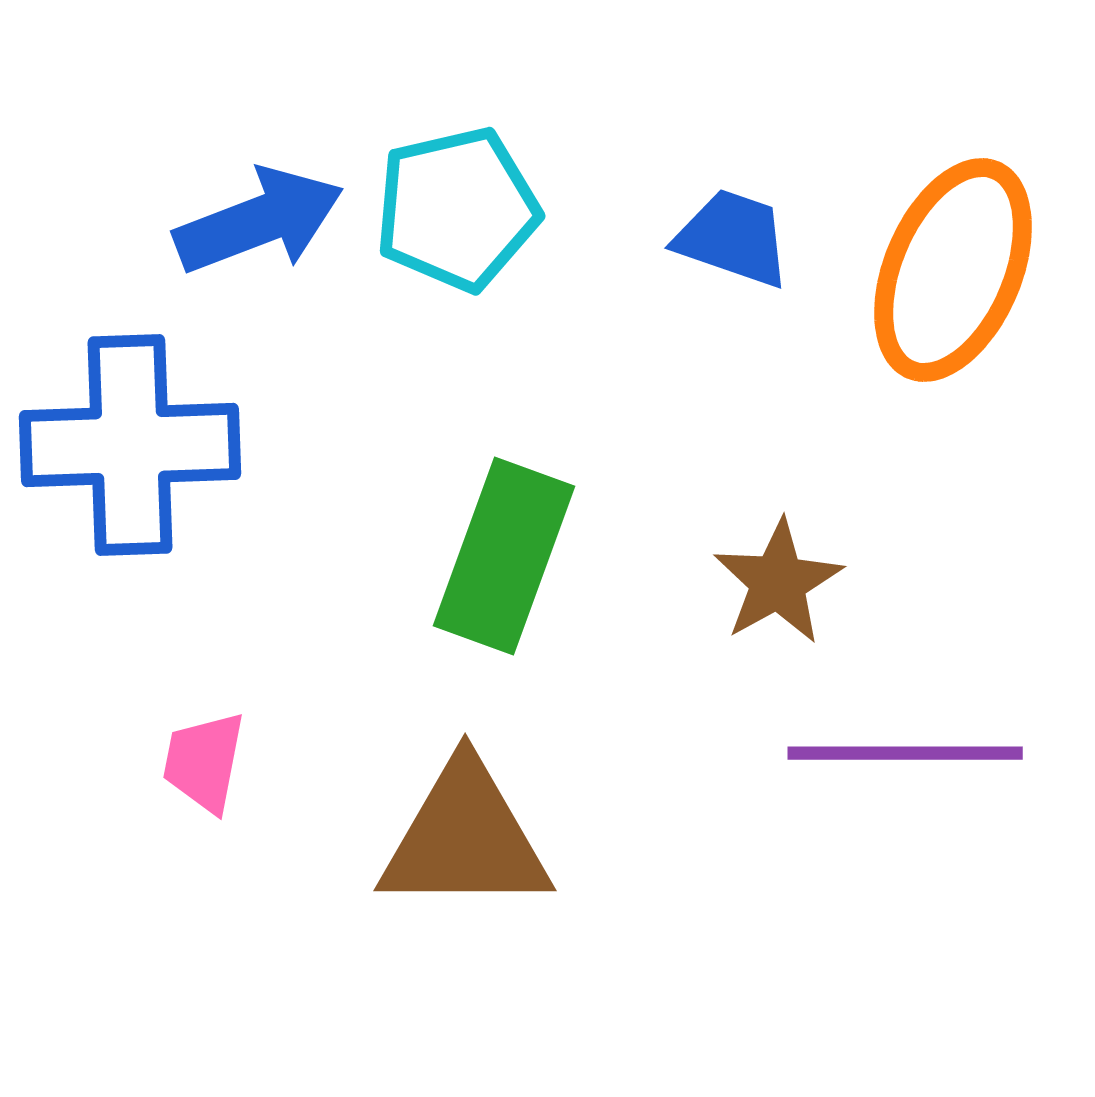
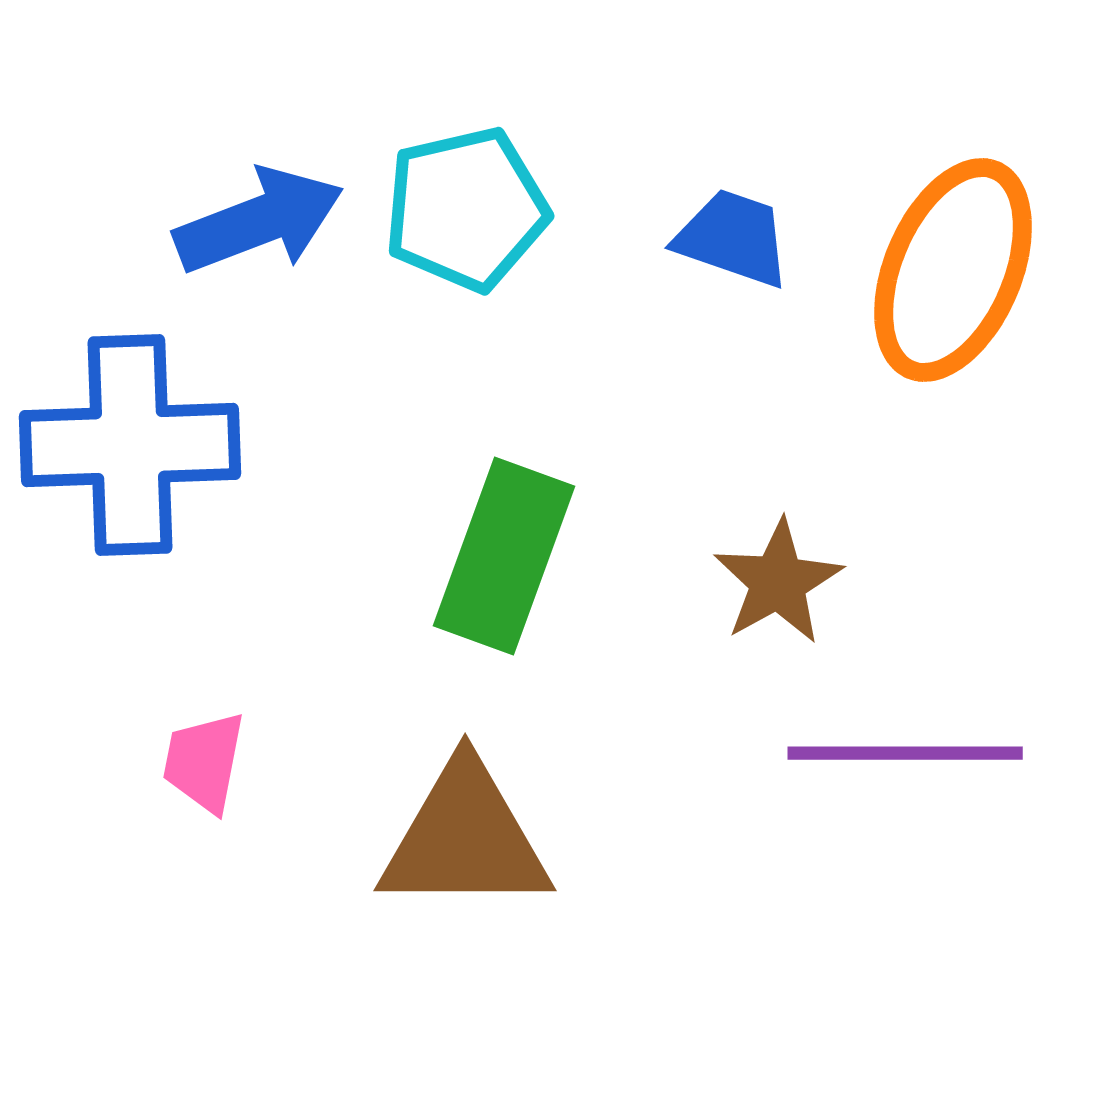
cyan pentagon: moved 9 px right
